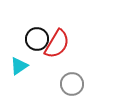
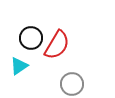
black circle: moved 6 px left, 1 px up
red semicircle: moved 1 px down
